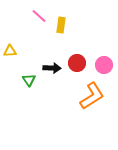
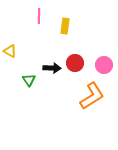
pink line: rotated 49 degrees clockwise
yellow rectangle: moved 4 px right, 1 px down
yellow triangle: rotated 32 degrees clockwise
red circle: moved 2 px left
